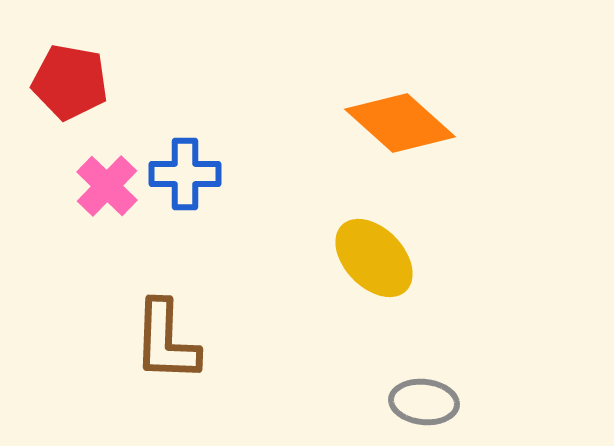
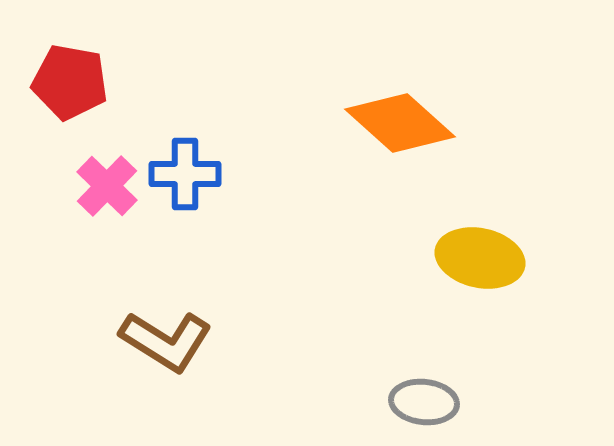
yellow ellipse: moved 106 px right; rotated 34 degrees counterclockwise
brown L-shape: rotated 60 degrees counterclockwise
